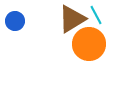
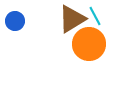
cyan line: moved 1 px left, 1 px down
